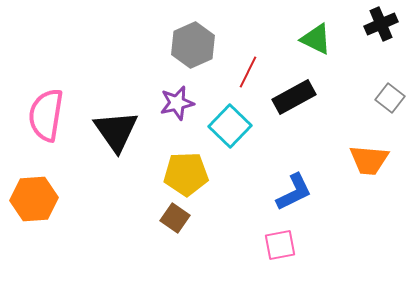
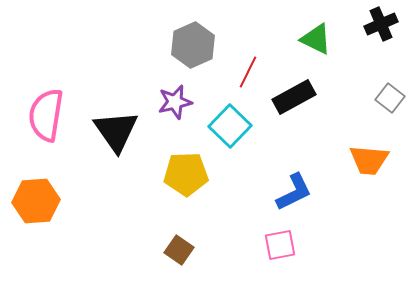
purple star: moved 2 px left, 1 px up
orange hexagon: moved 2 px right, 2 px down
brown square: moved 4 px right, 32 px down
